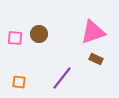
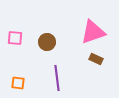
brown circle: moved 8 px right, 8 px down
purple line: moved 5 px left; rotated 45 degrees counterclockwise
orange square: moved 1 px left, 1 px down
